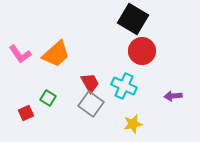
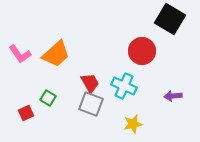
black square: moved 37 px right
gray square: rotated 15 degrees counterclockwise
